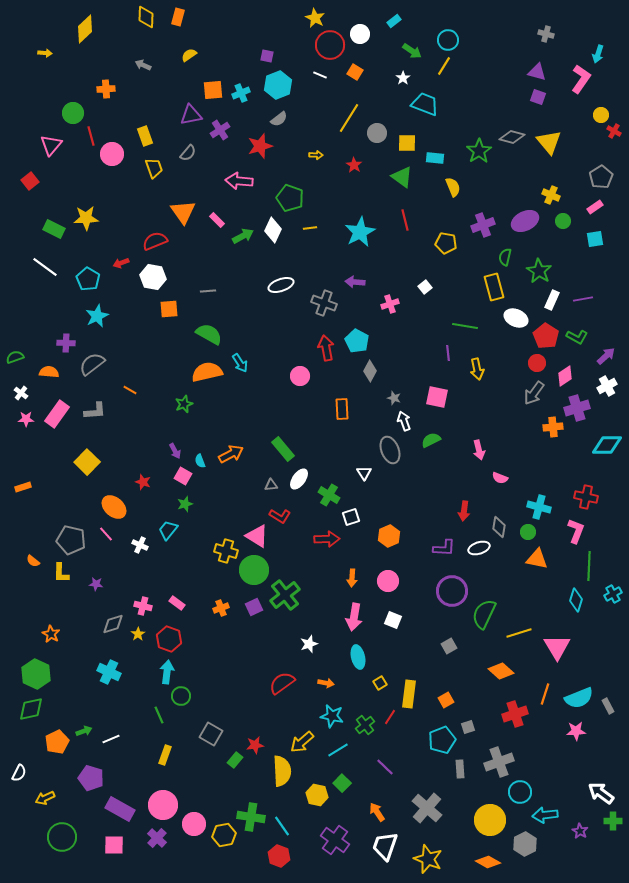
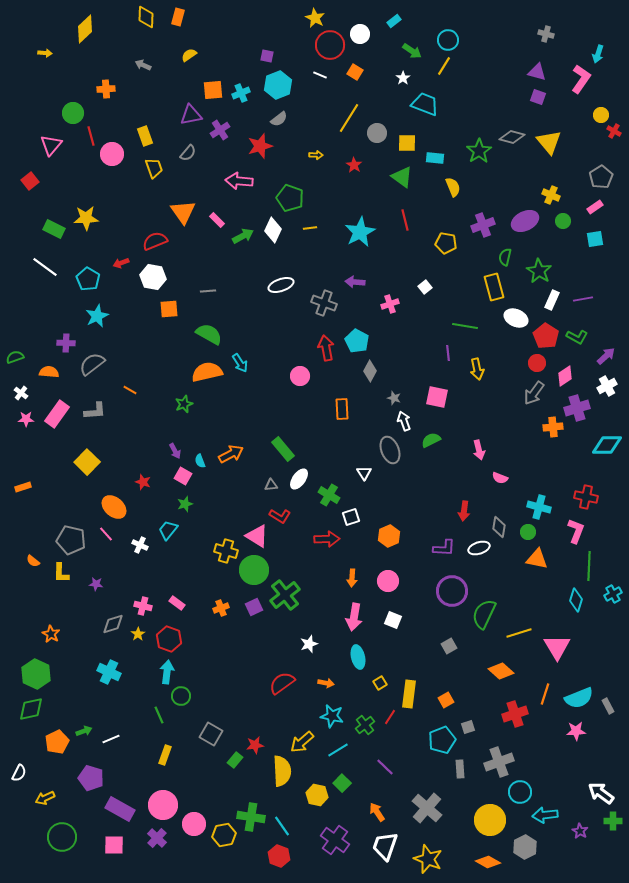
gray hexagon at (525, 844): moved 3 px down
